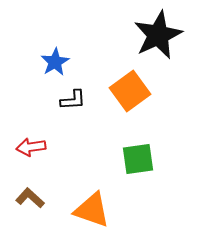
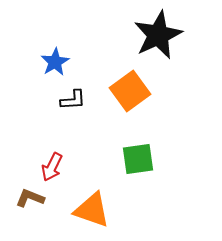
red arrow: moved 21 px right, 20 px down; rotated 56 degrees counterclockwise
brown L-shape: rotated 20 degrees counterclockwise
